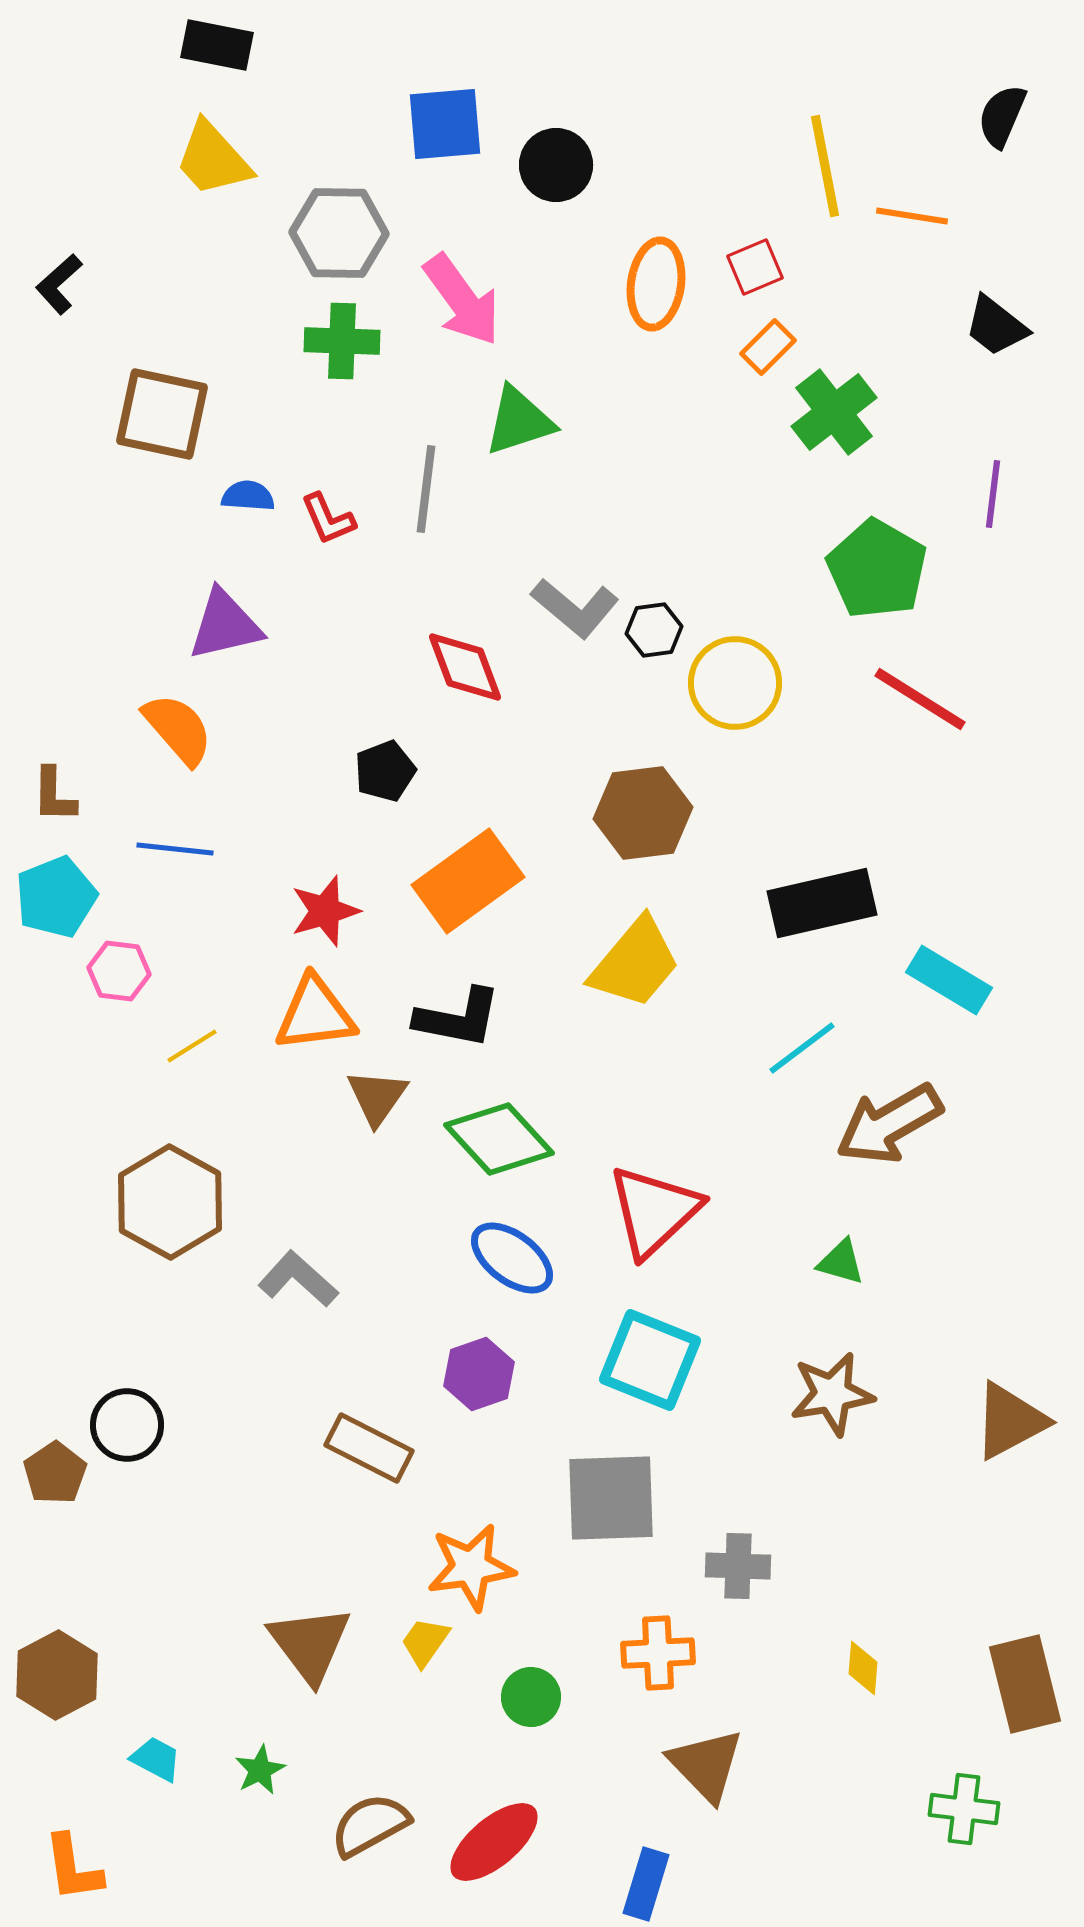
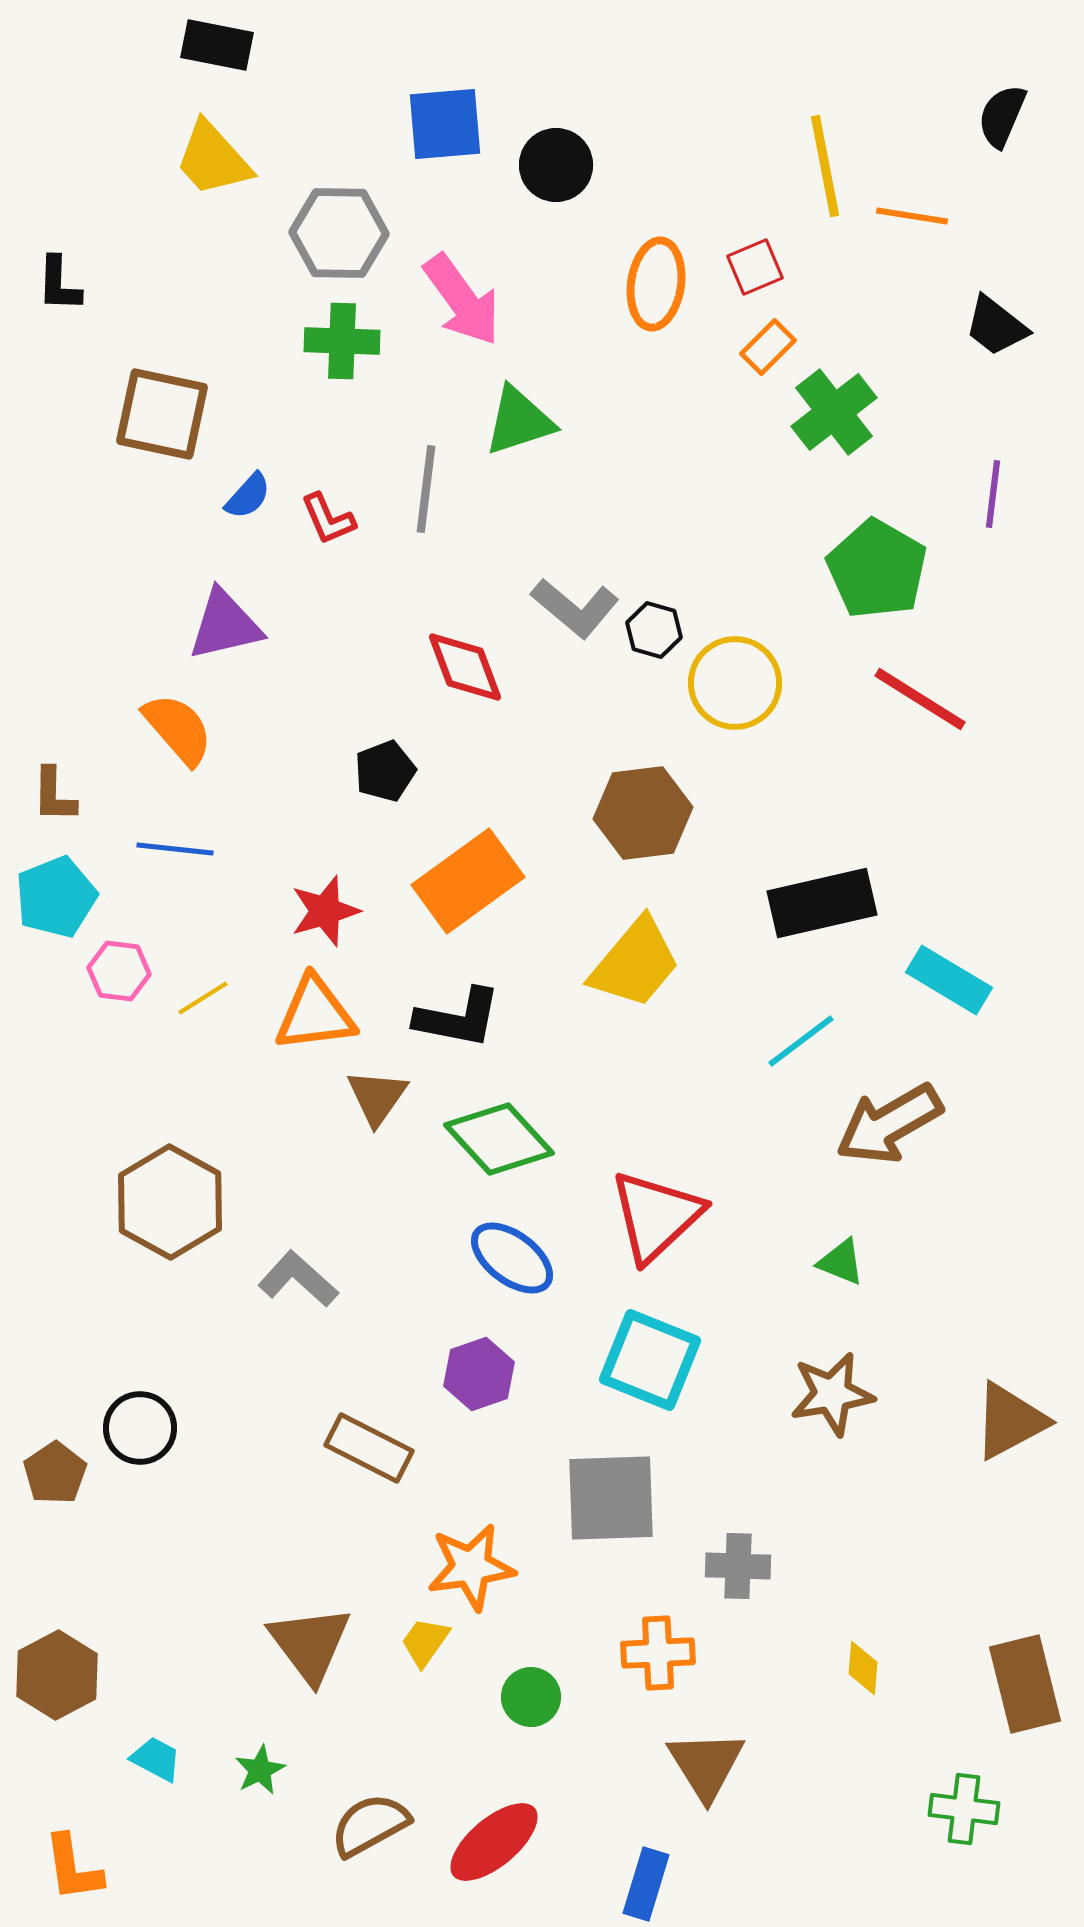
black L-shape at (59, 284): rotated 46 degrees counterclockwise
blue semicircle at (248, 496): rotated 128 degrees clockwise
black hexagon at (654, 630): rotated 24 degrees clockwise
yellow line at (192, 1046): moved 11 px right, 48 px up
cyan line at (802, 1048): moved 1 px left, 7 px up
red triangle at (654, 1211): moved 2 px right, 5 px down
green triangle at (841, 1262): rotated 6 degrees clockwise
black circle at (127, 1425): moved 13 px right, 3 px down
brown triangle at (706, 1765): rotated 12 degrees clockwise
